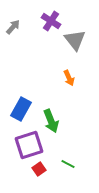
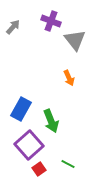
purple cross: rotated 12 degrees counterclockwise
purple square: rotated 24 degrees counterclockwise
